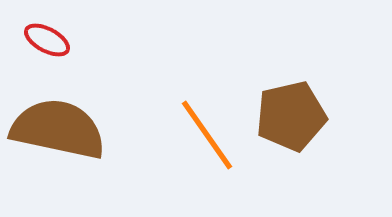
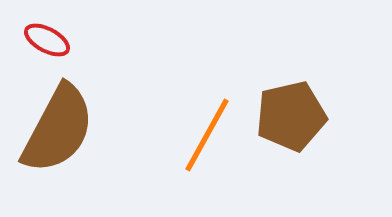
brown semicircle: rotated 106 degrees clockwise
orange line: rotated 64 degrees clockwise
